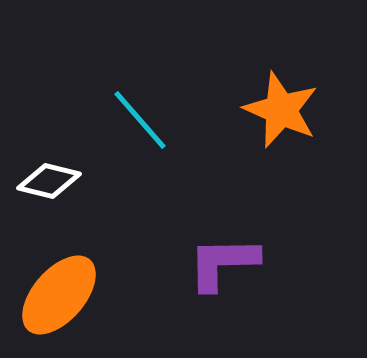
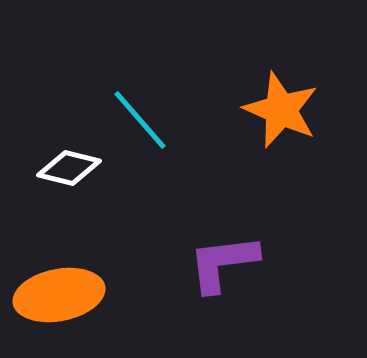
white diamond: moved 20 px right, 13 px up
purple L-shape: rotated 6 degrees counterclockwise
orange ellipse: rotated 38 degrees clockwise
